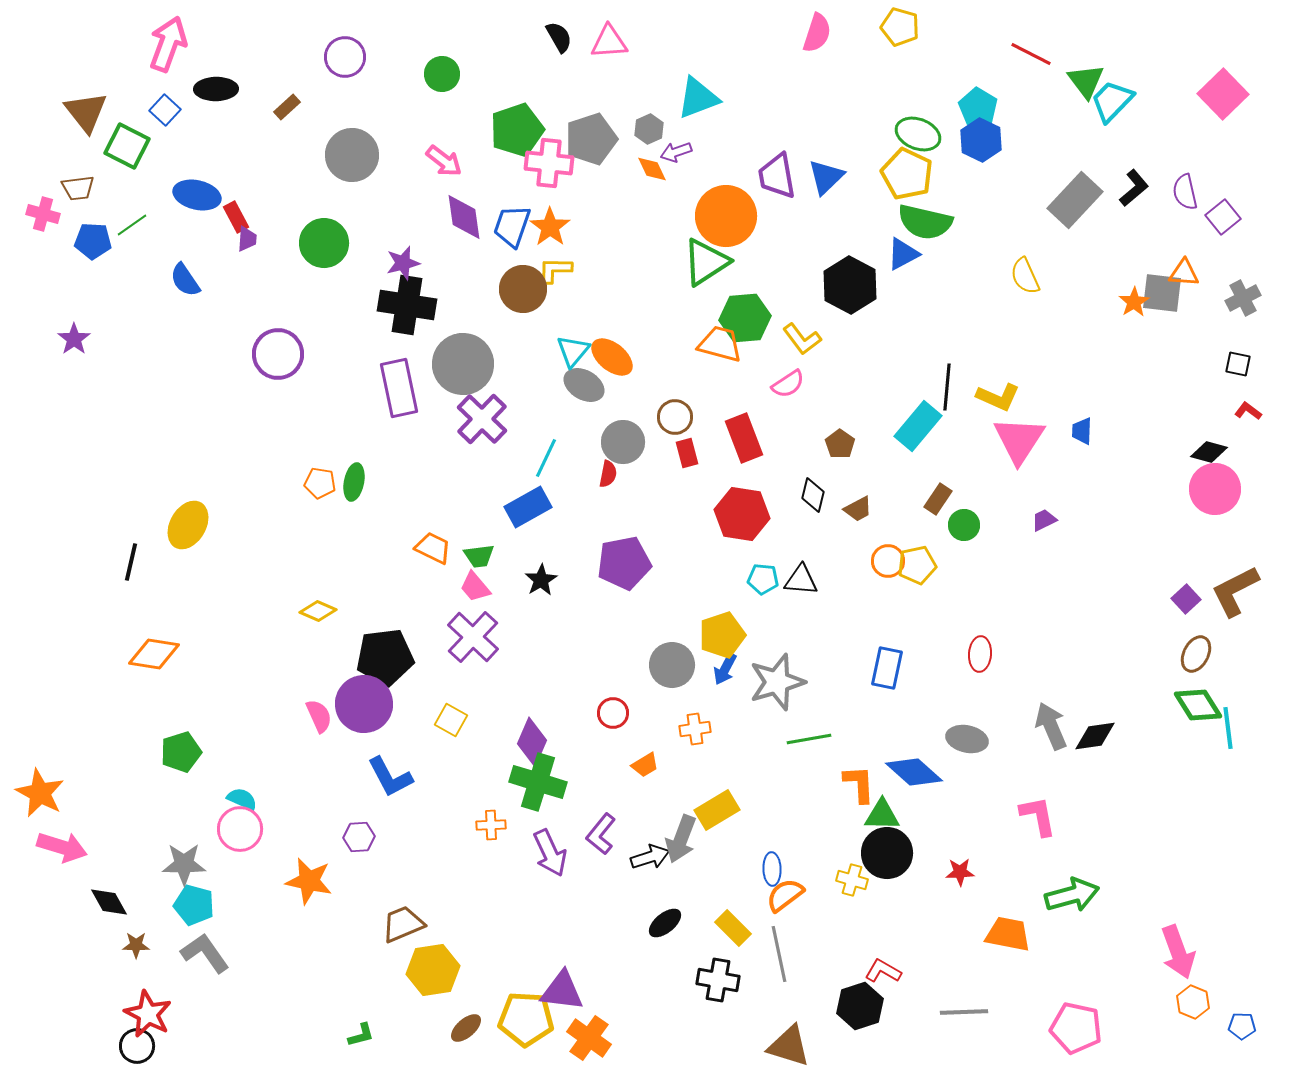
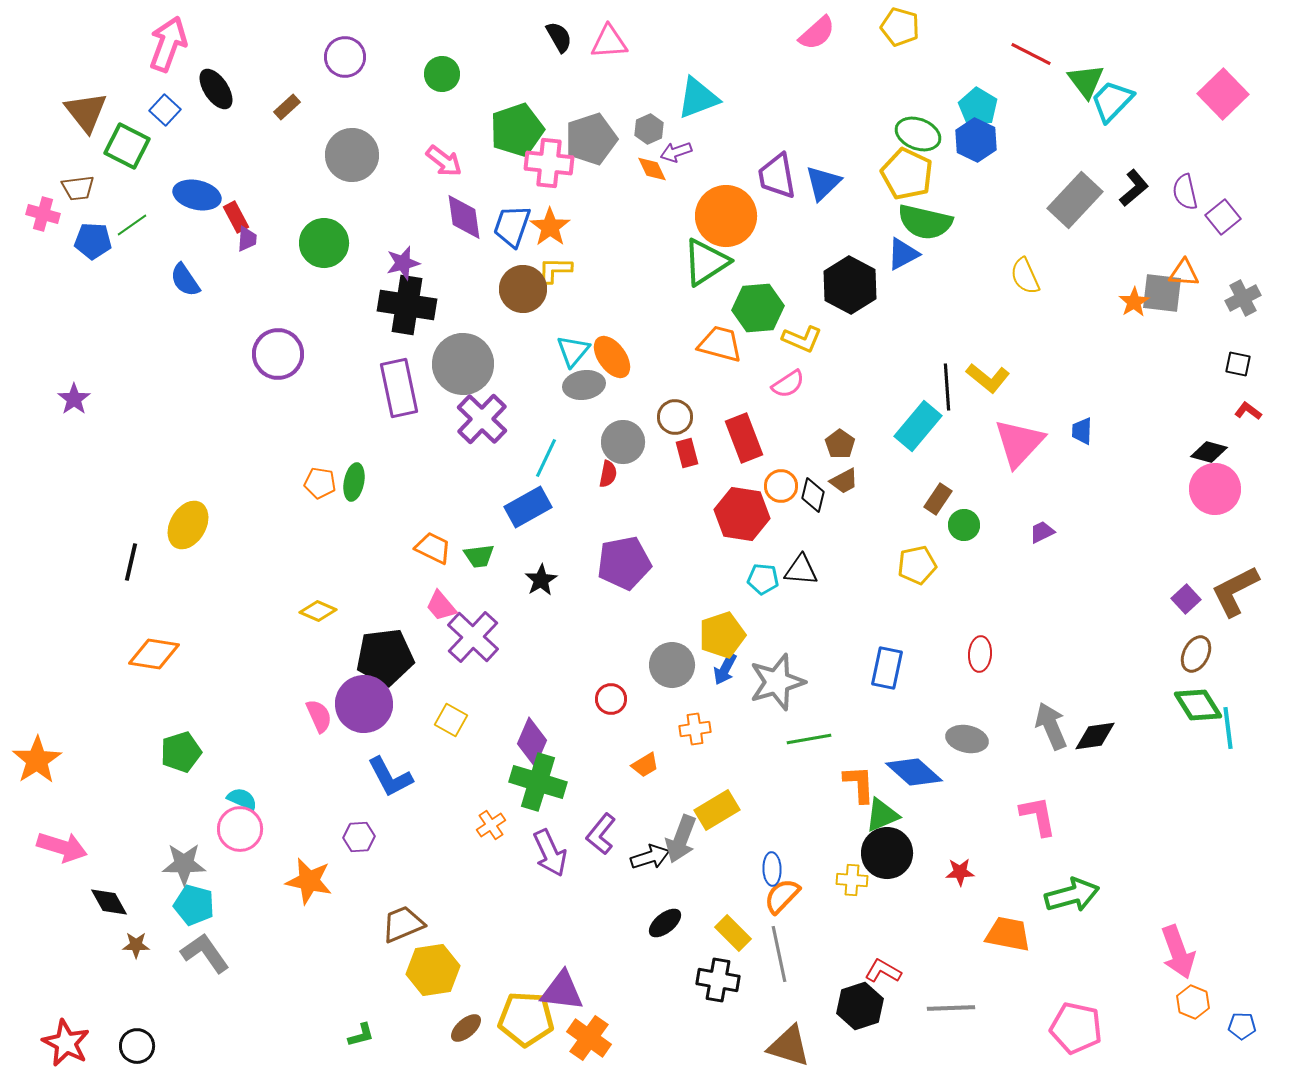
pink semicircle at (817, 33): rotated 30 degrees clockwise
black ellipse at (216, 89): rotated 57 degrees clockwise
blue hexagon at (981, 140): moved 5 px left
blue triangle at (826, 177): moved 3 px left, 6 px down
green hexagon at (745, 318): moved 13 px right, 10 px up
purple star at (74, 339): moved 60 px down
yellow L-shape at (802, 339): rotated 30 degrees counterclockwise
orange ellipse at (612, 357): rotated 15 degrees clockwise
gray ellipse at (584, 385): rotated 39 degrees counterclockwise
black line at (947, 387): rotated 9 degrees counterclockwise
yellow L-shape at (998, 397): moved 10 px left, 19 px up; rotated 15 degrees clockwise
pink triangle at (1019, 440): moved 3 px down; rotated 10 degrees clockwise
brown trapezoid at (858, 509): moved 14 px left, 28 px up
purple trapezoid at (1044, 520): moved 2 px left, 12 px down
orange circle at (888, 561): moved 107 px left, 75 px up
black triangle at (801, 580): moved 10 px up
pink trapezoid at (475, 587): moved 34 px left, 19 px down
red circle at (613, 713): moved 2 px left, 14 px up
orange star at (40, 793): moved 3 px left, 33 px up; rotated 12 degrees clockwise
green triangle at (882, 815): rotated 24 degrees counterclockwise
orange cross at (491, 825): rotated 32 degrees counterclockwise
yellow cross at (852, 880): rotated 12 degrees counterclockwise
orange semicircle at (785, 895): moved 3 px left, 1 px down; rotated 9 degrees counterclockwise
yellow rectangle at (733, 928): moved 5 px down
gray line at (964, 1012): moved 13 px left, 4 px up
red star at (148, 1014): moved 82 px left, 29 px down
